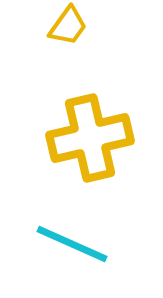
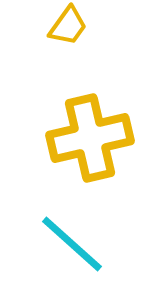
cyan line: rotated 18 degrees clockwise
